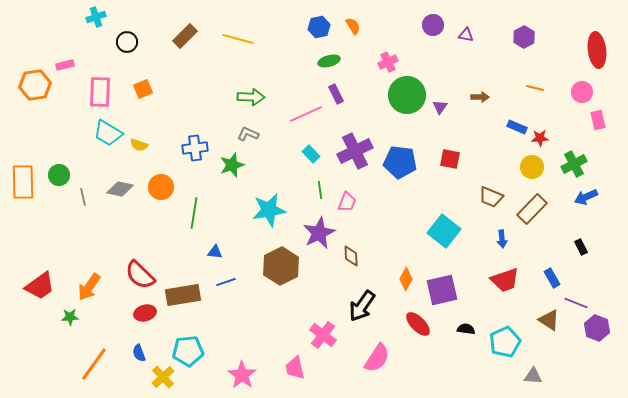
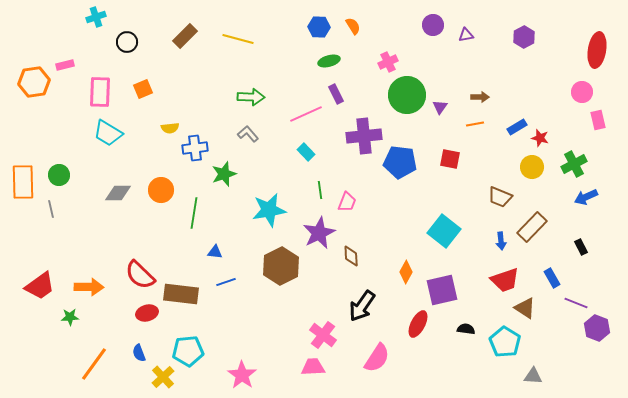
blue hexagon at (319, 27): rotated 15 degrees clockwise
purple triangle at (466, 35): rotated 21 degrees counterclockwise
red ellipse at (597, 50): rotated 16 degrees clockwise
orange hexagon at (35, 85): moved 1 px left, 3 px up
orange line at (535, 88): moved 60 px left, 36 px down; rotated 24 degrees counterclockwise
blue rectangle at (517, 127): rotated 54 degrees counterclockwise
gray L-shape at (248, 134): rotated 25 degrees clockwise
red star at (540, 138): rotated 18 degrees clockwise
yellow semicircle at (139, 145): moved 31 px right, 17 px up; rotated 24 degrees counterclockwise
purple cross at (355, 151): moved 9 px right, 15 px up; rotated 20 degrees clockwise
cyan rectangle at (311, 154): moved 5 px left, 2 px up
green star at (232, 165): moved 8 px left, 9 px down
orange circle at (161, 187): moved 3 px down
gray diamond at (120, 189): moved 2 px left, 4 px down; rotated 12 degrees counterclockwise
gray line at (83, 197): moved 32 px left, 12 px down
brown trapezoid at (491, 197): moved 9 px right
brown rectangle at (532, 209): moved 18 px down
blue arrow at (502, 239): moved 1 px left, 2 px down
orange diamond at (406, 279): moved 7 px up
orange arrow at (89, 287): rotated 124 degrees counterclockwise
brown rectangle at (183, 295): moved 2 px left, 1 px up; rotated 16 degrees clockwise
red ellipse at (145, 313): moved 2 px right
brown triangle at (549, 320): moved 24 px left, 12 px up
red ellipse at (418, 324): rotated 72 degrees clockwise
cyan pentagon at (505, 342): rotated 16 degrees counterclockwise
pink trapezoid at (295, 368): moved 18 px right, 1 px up; rotated 100 degrees clockwise
